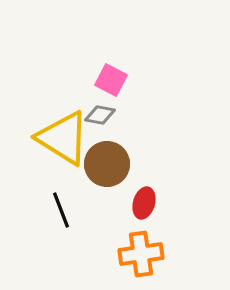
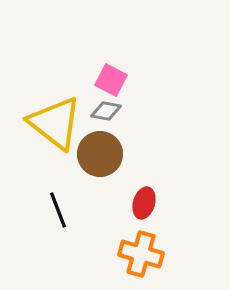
gray diamond: moved 6 px right, 4 px up
yellow triangle: moved 8 px left, 15 px up; rotated 6 degrees clockwise
brown circle: moved 7 px left, 10 px up
black line: moved 3 px left
orange cross: rotated 24 degrees clockwise
